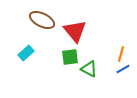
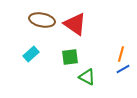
brown ellipse: rotated 15 degrees counterclockwise
red triangle: moved 7 px up; rotated 15 degrees counterclockwise
cyan rectangle: moved 5 px right, 1 px down
green triangle: moved 2 px left, 8 px down
